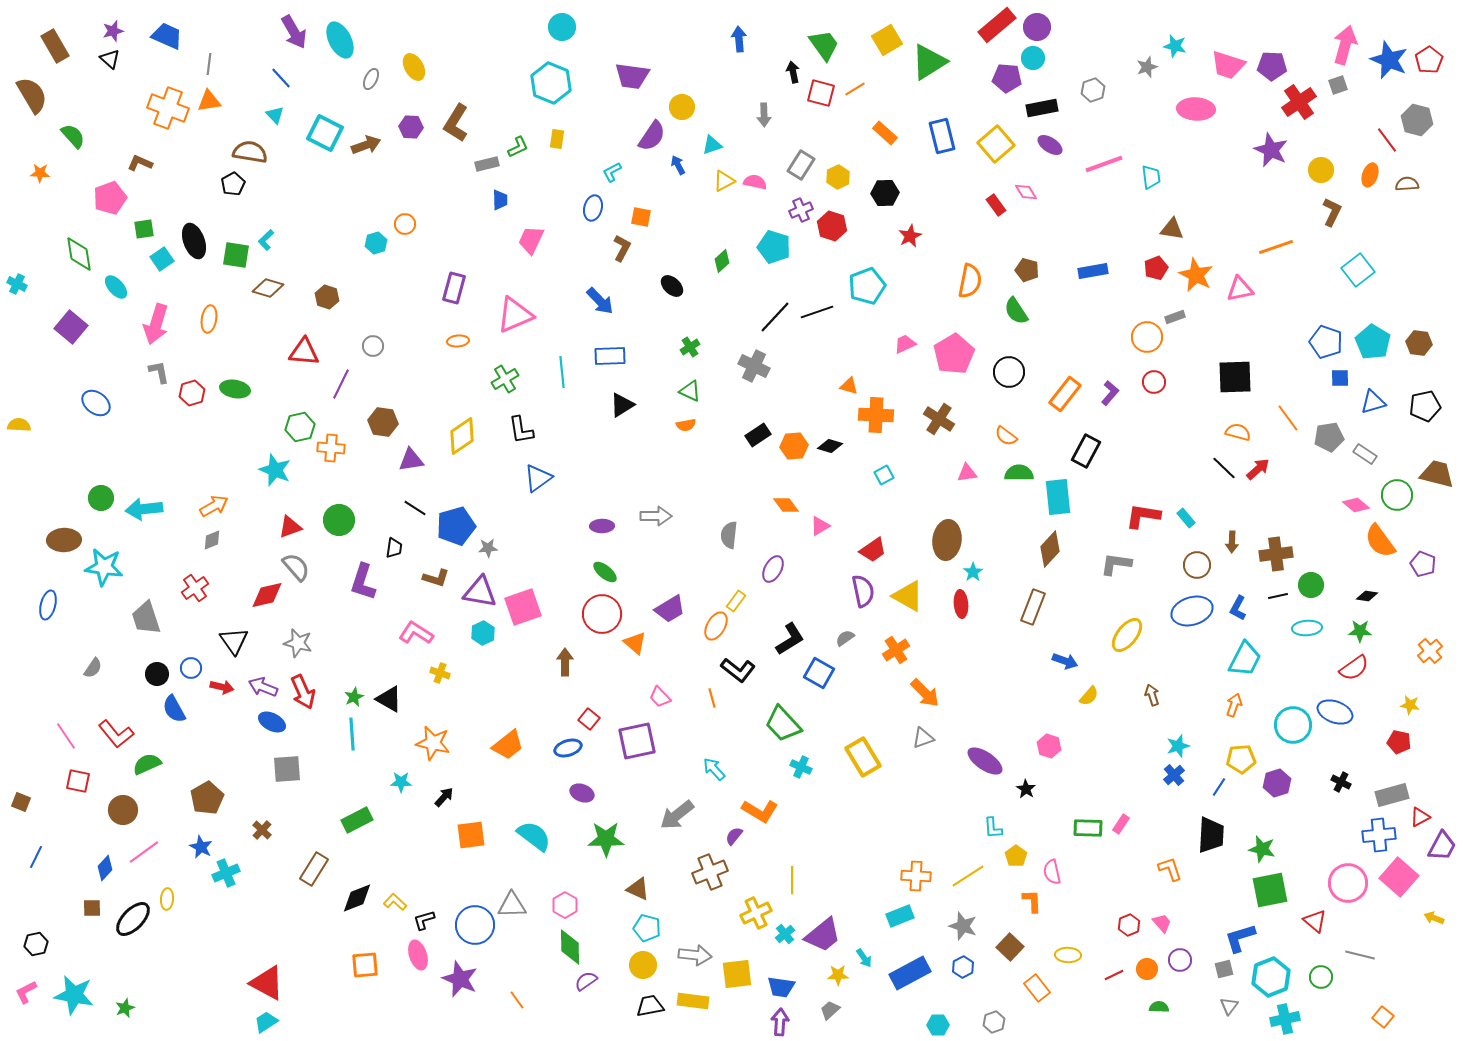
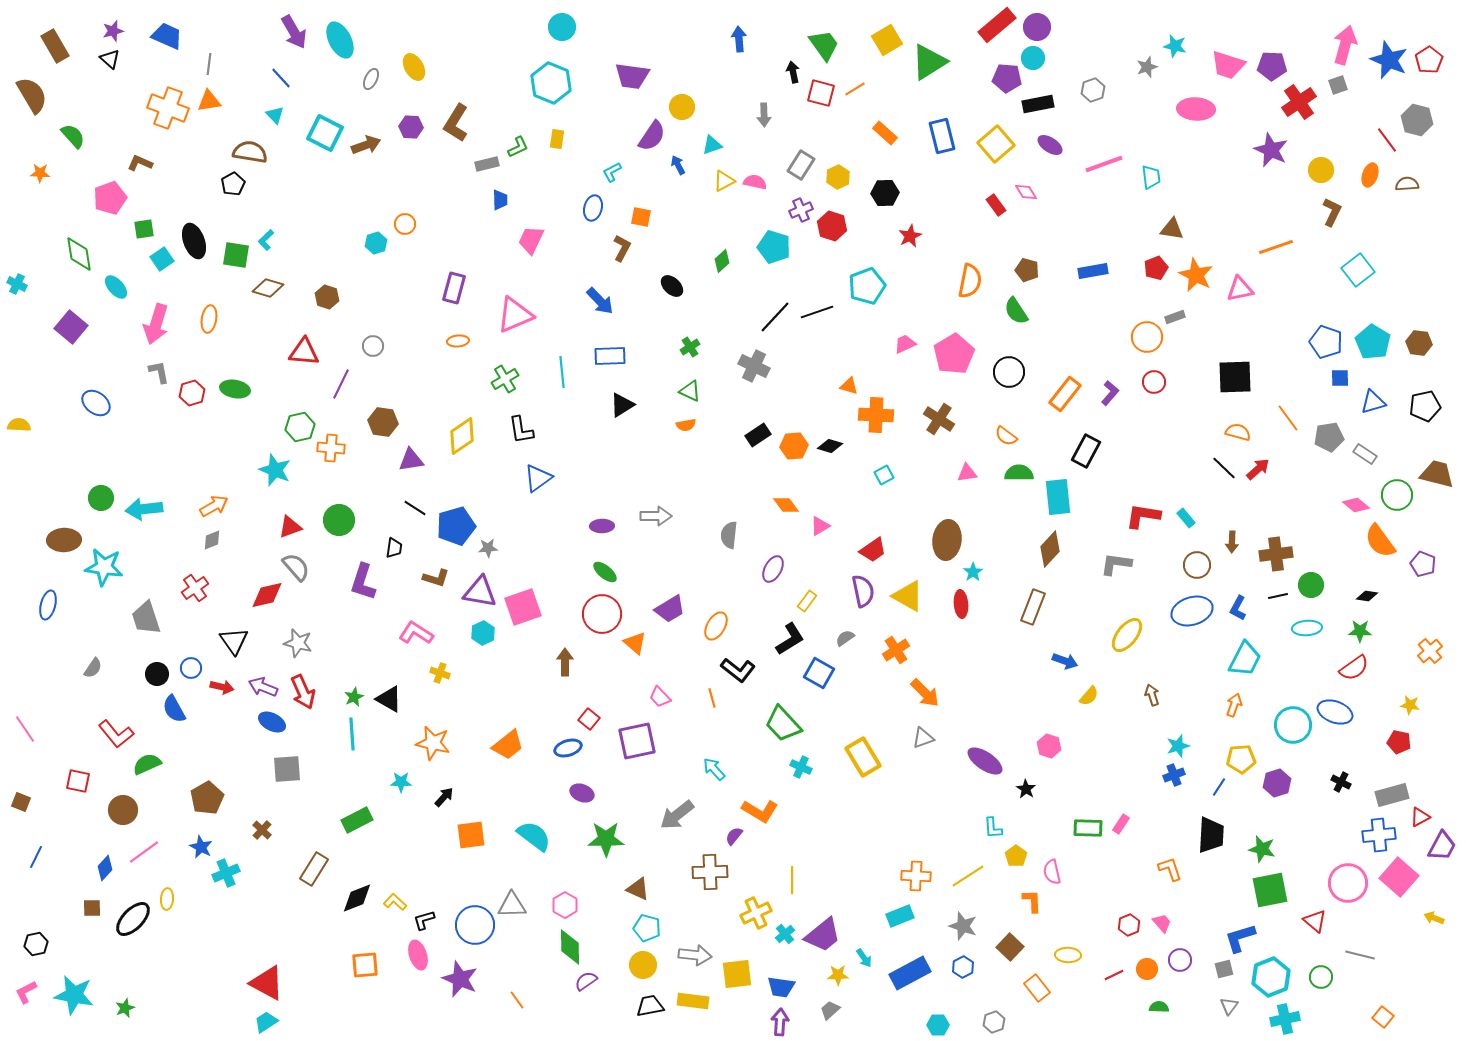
black rectangle at (1042, 108): moved 4 px left, 4 px up
yellow rectangle at (736, 601): moved 71 px right
pink line at (66, 736): moved 41 px left, 7 px up
blue cross at (1174, 775): rotated 20 degrees clockwise
brown cross at (710, 872): rotated 20 degrees clockwise
